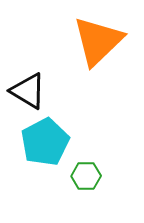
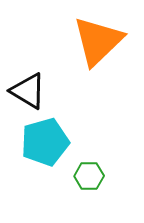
cyan pentagon: rotated 12 degrees clockwise
green hexagon: moved 3 px right
